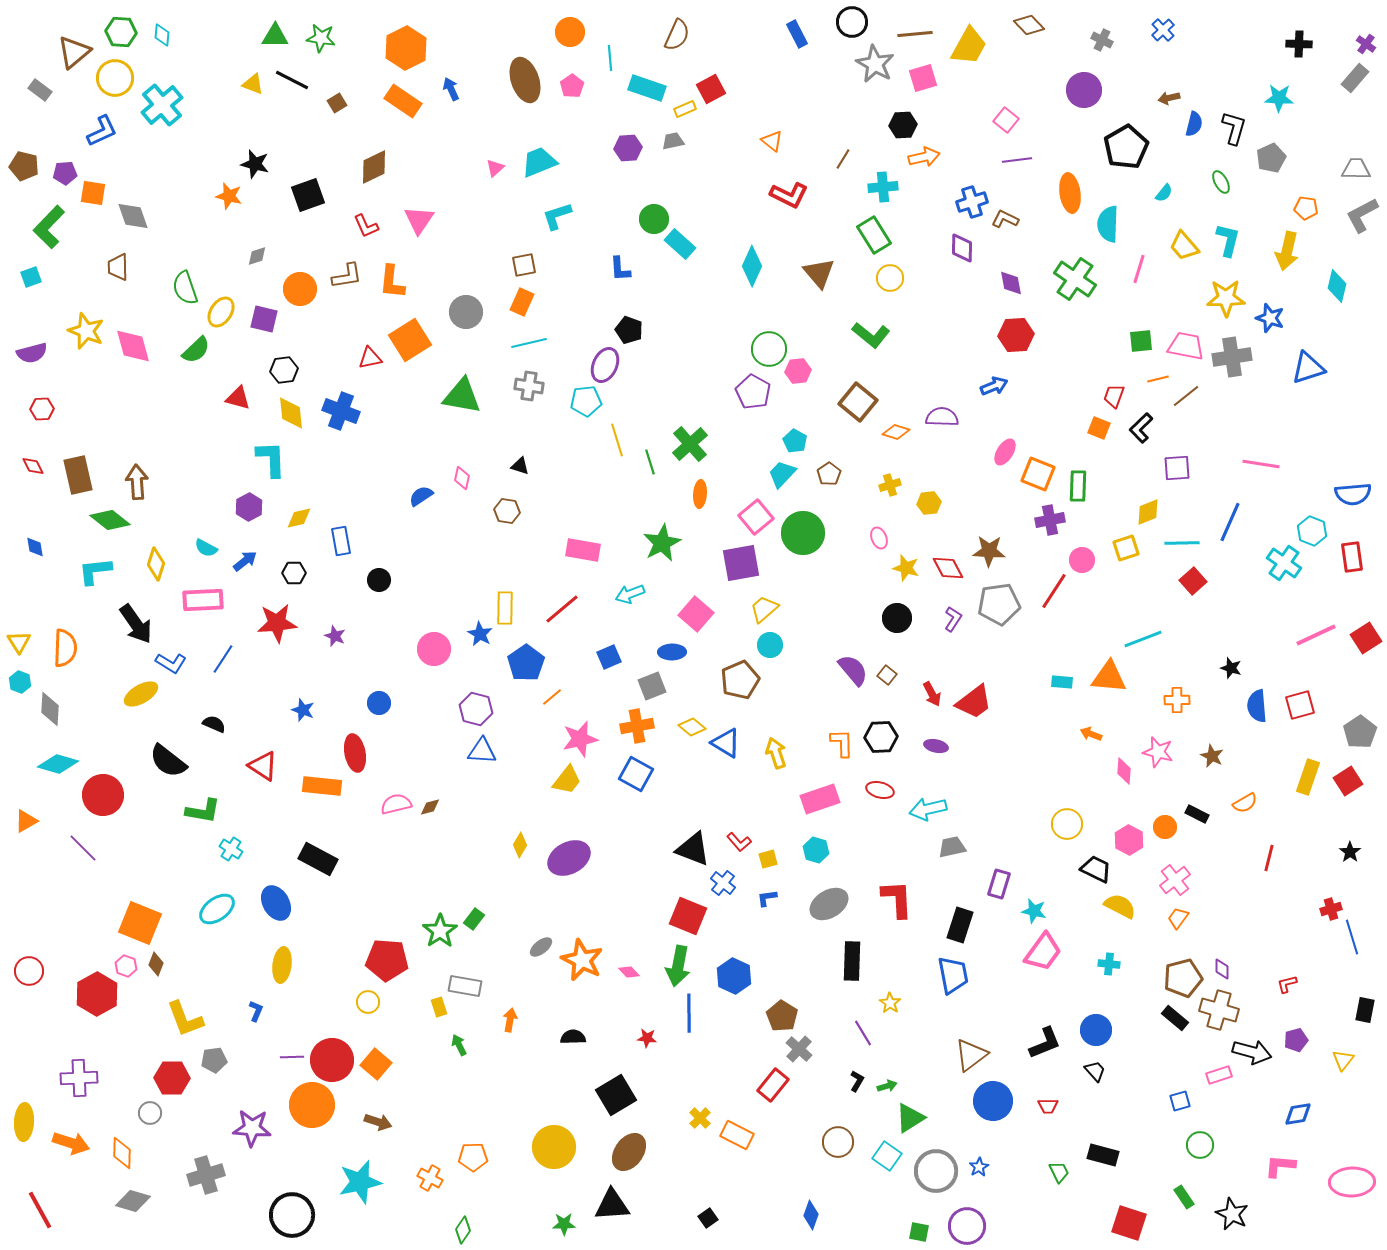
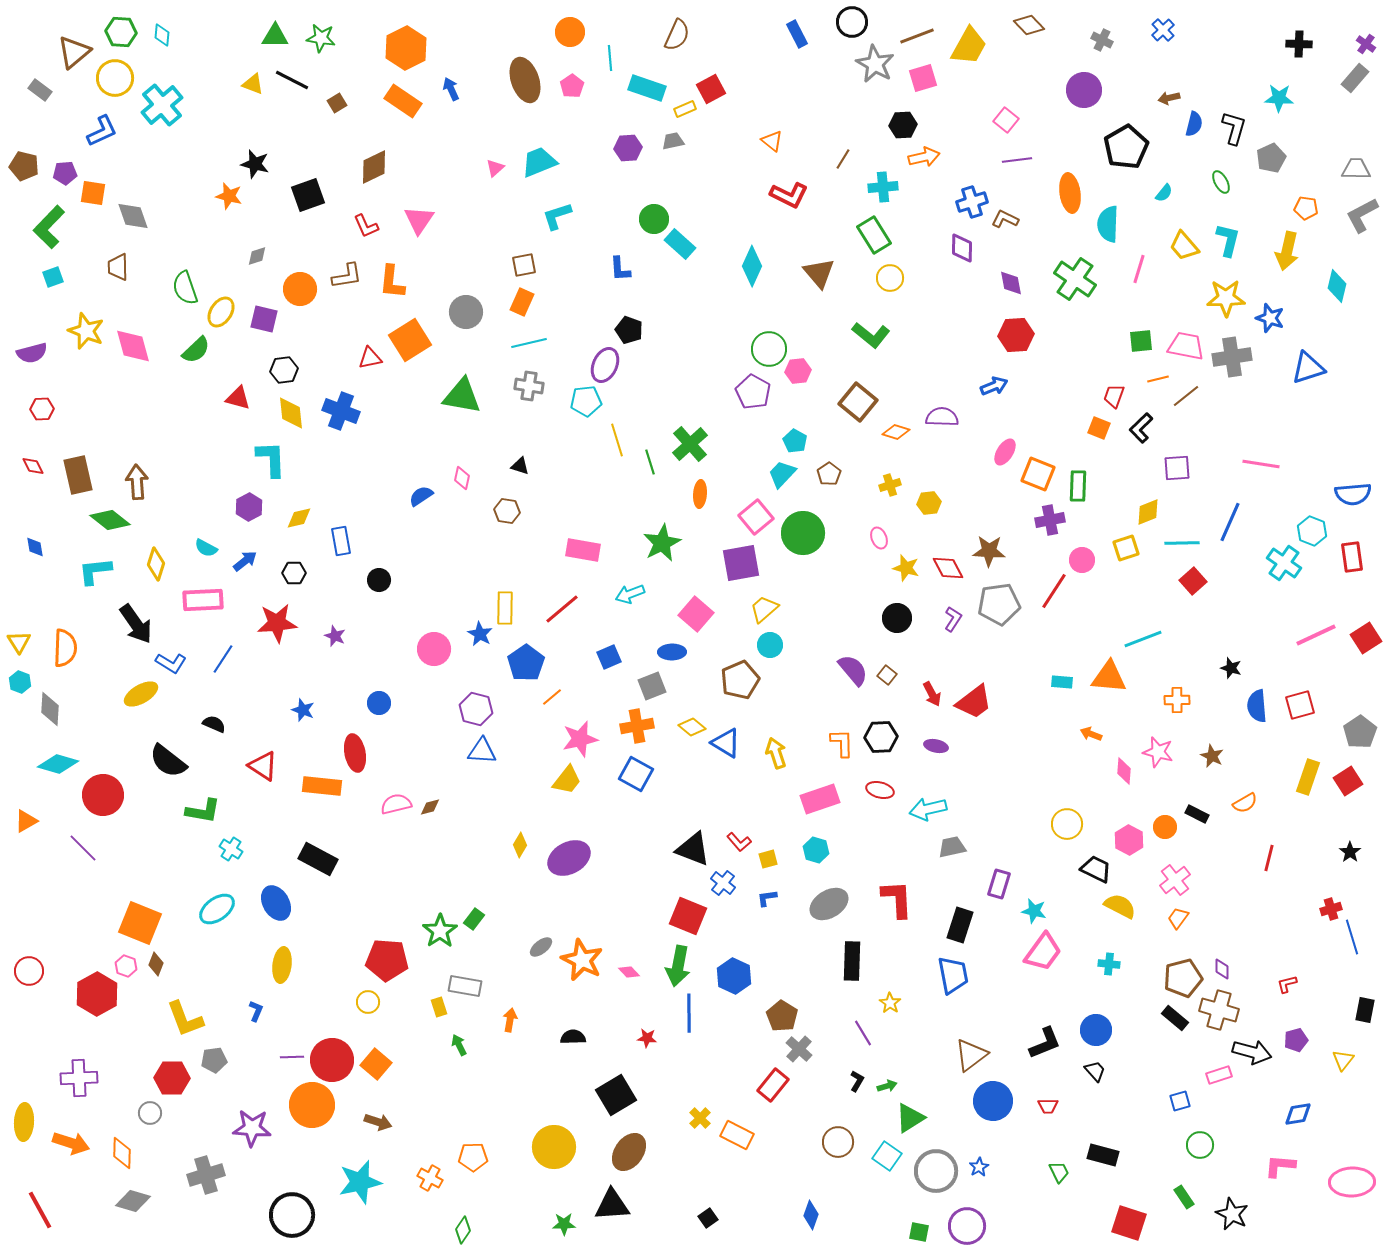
brown line at (915, 34): moved 2 px right, 2 px down; rotated 16 degrees counterclockwise
cyan square at (31, 277): moved 22 px right
